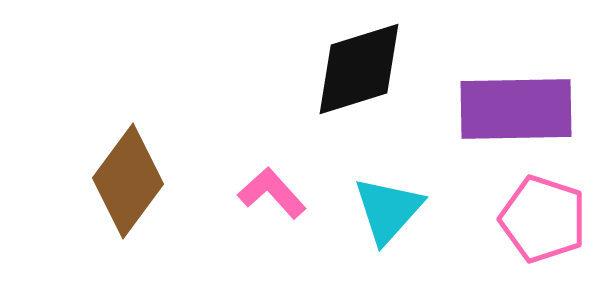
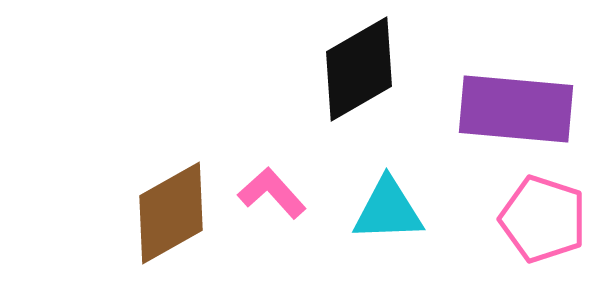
black diamond: rotated 13 degrees counterclockwise
purple rectangle: rotated 6 degrees clockwise
brown diamond: moved 43 px right, 32 px down; rotated 24 degrees clockwise
cyan triangle: rotated 46 degrees clockwise
